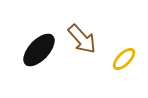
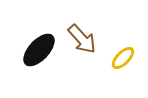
yellow ellipse: moved 1 px left, 1 px up
